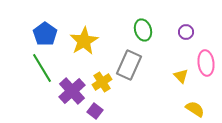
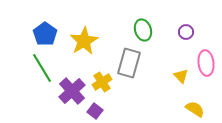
gray rectangle: moved 2 px up; rotated 8 degrees counterclockwise
